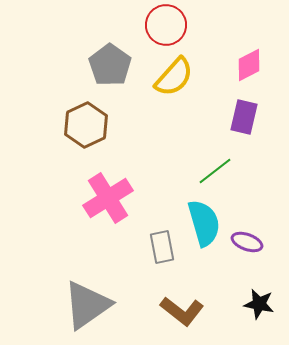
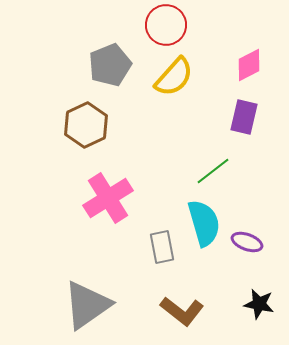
gray pentagon: rotated 15 degrees clockwise
green line: moved 2 px left
